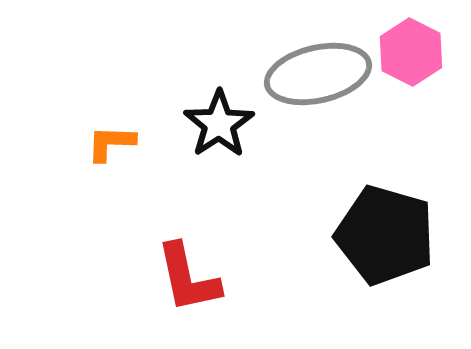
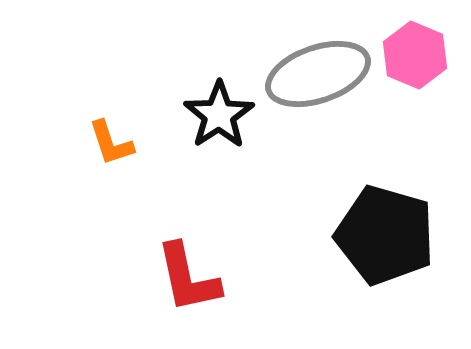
pink hexagon: moved 4 px right, 3 px down; rotated 4 degrees counterclockwise
gray ellipse: rotated 6 degrees counterclockwise
black star: moved 9 px up
orange L-shape: rotated 110 degrees counterclockwise
